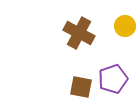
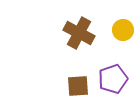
yellow circle: moved 2 px left, 4 px down
brown square: moved 3 px left, 1 px up; rotated 15 degrees counterclockwise
